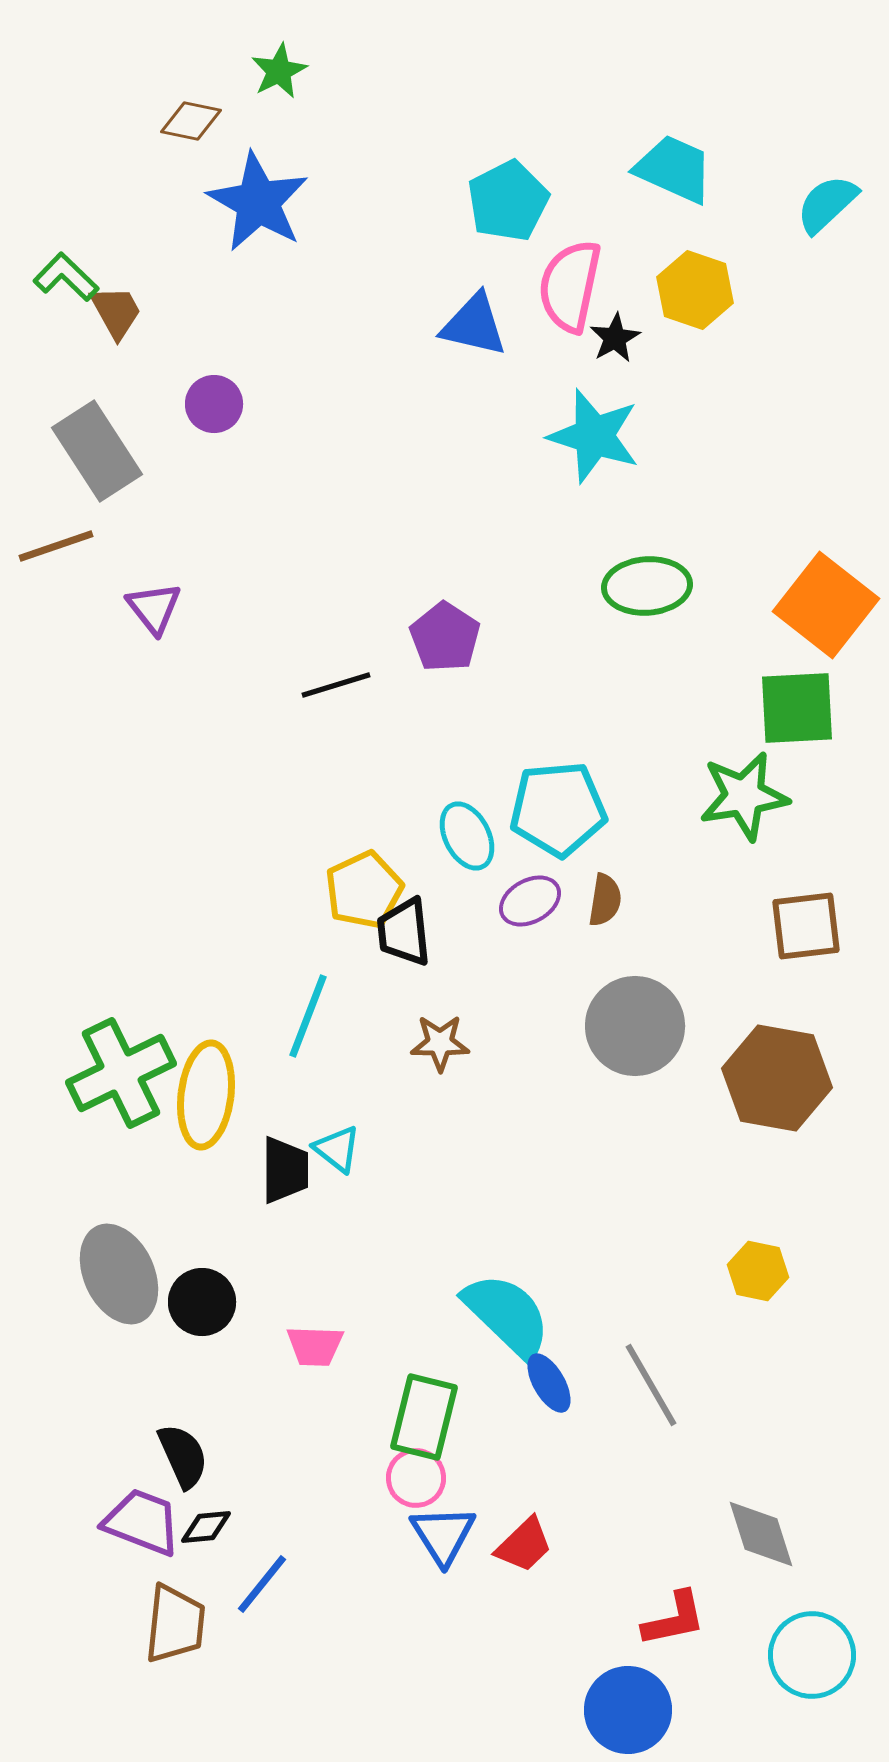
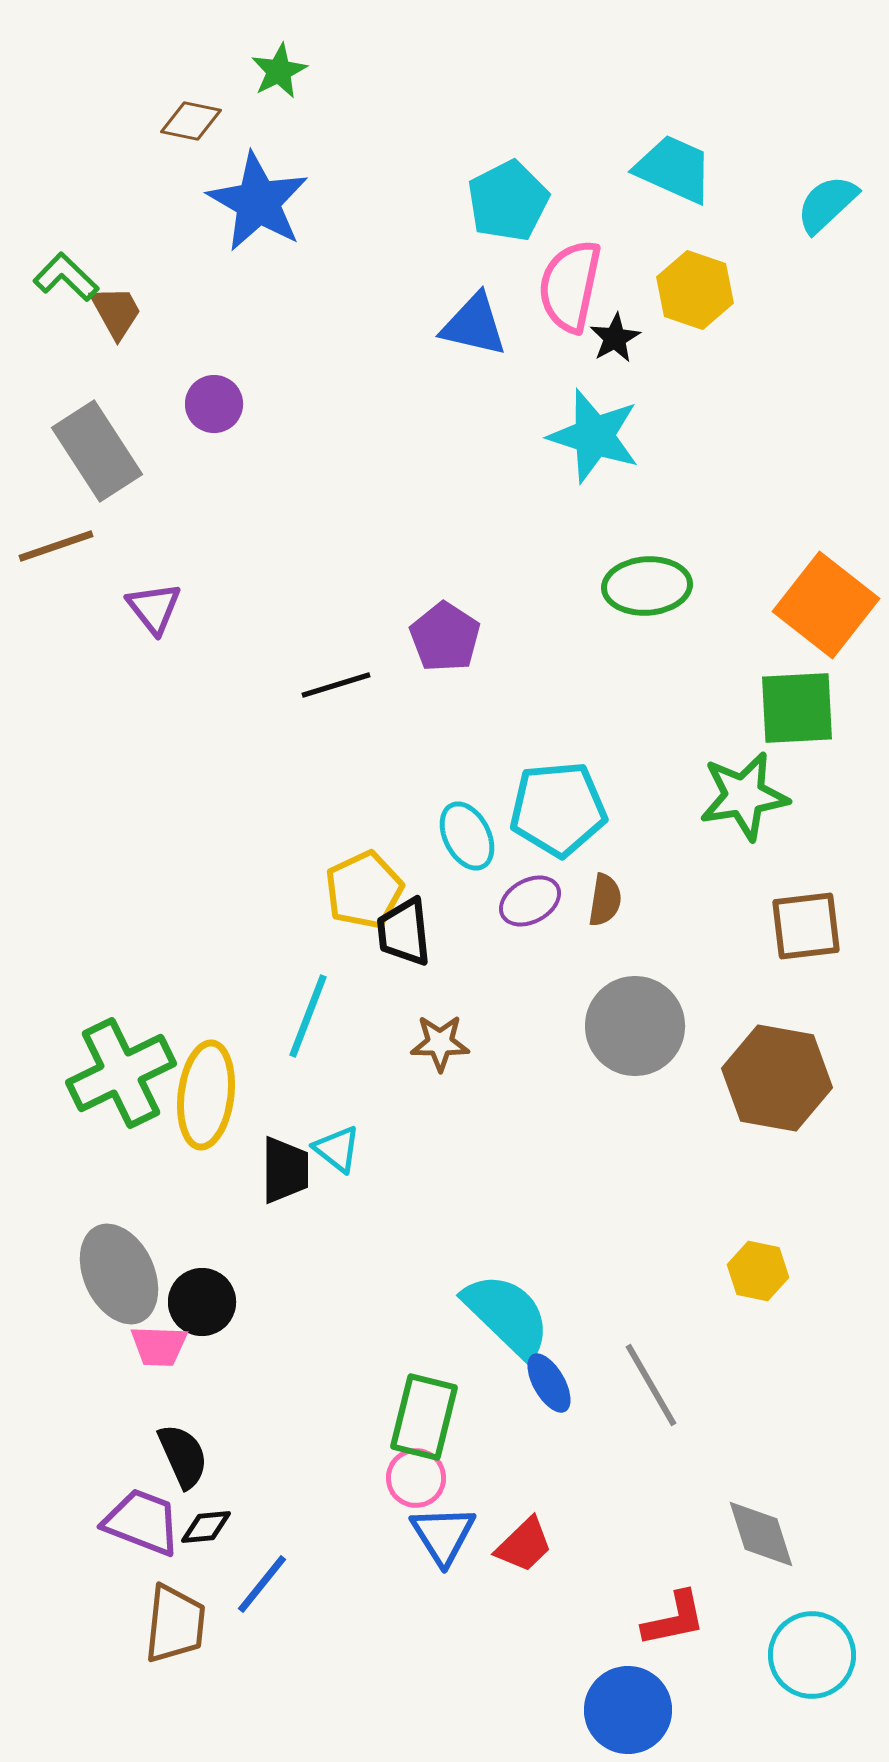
pink trapezoid at (315, 1346): moved 156 px left
